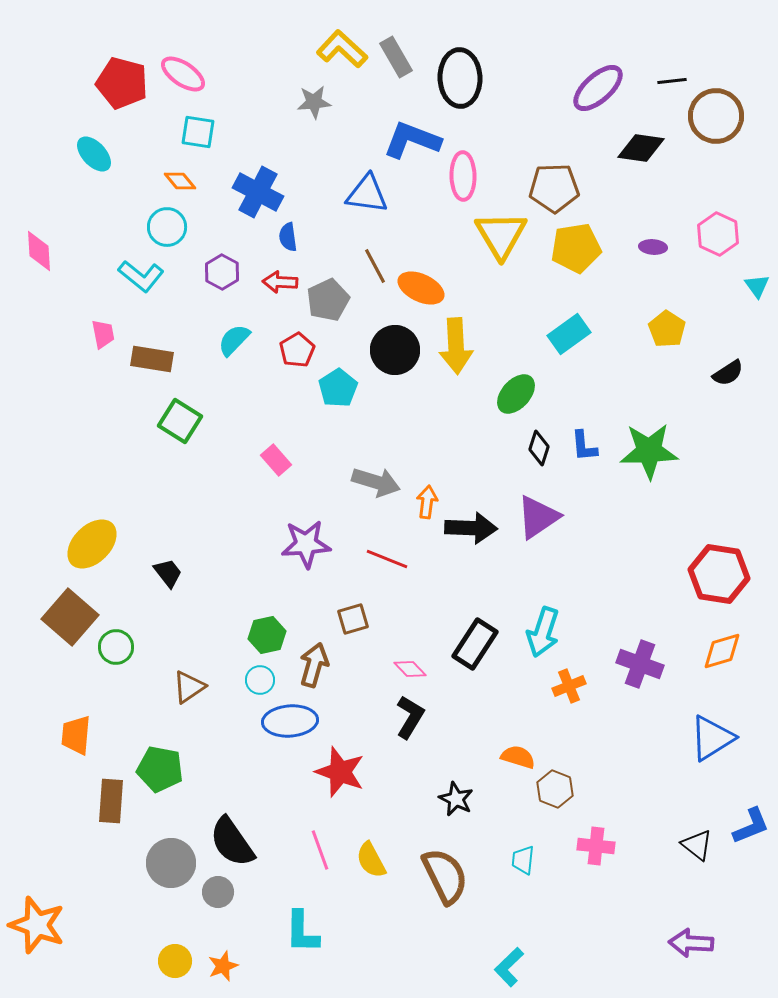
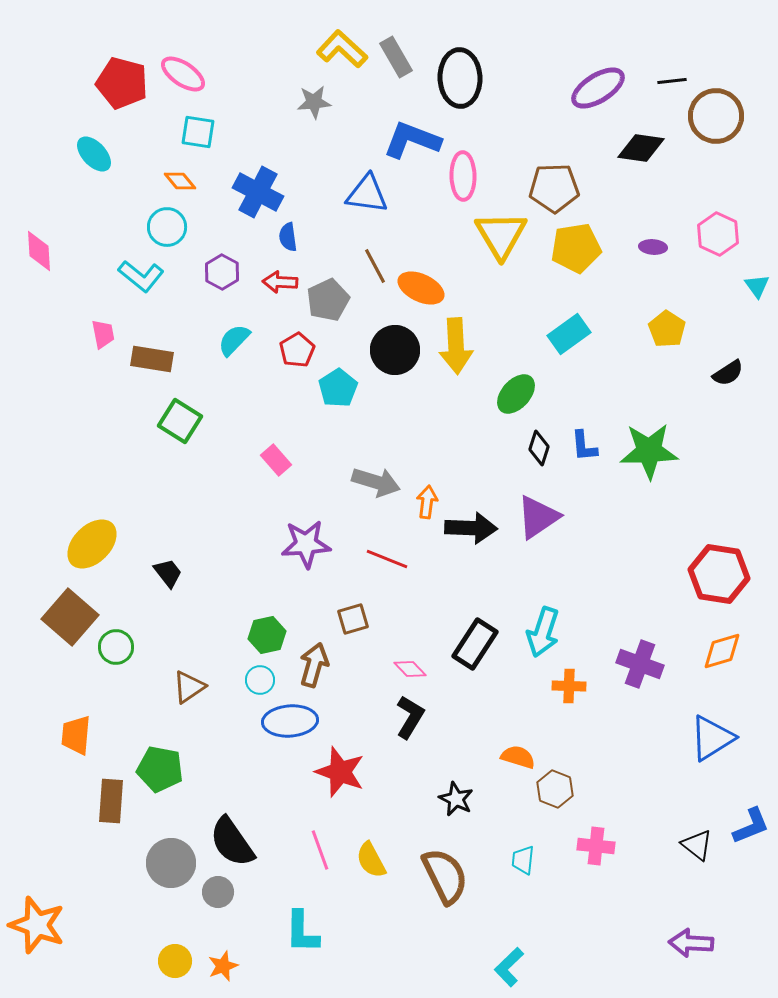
purple ellipse at (598, 88): rotated 10 degrees clockwise
orange cross at (569, 686): rotated 24 degrees clockwise
